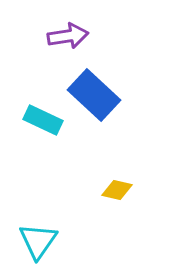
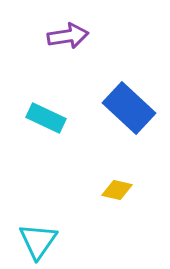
blue rectangle: moved 35 px right, 13 px down
cyan rectangle: moved 3 px right, 2 px up
